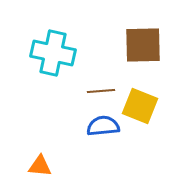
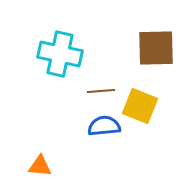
brown square: moved 13 px right, 3 px down
cyan cross: moved 7 px right, 1 px down
blue semicircle: moved 1 px right
